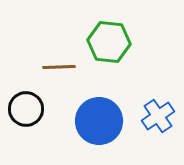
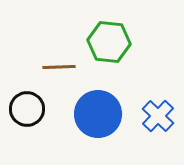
black circle: moved 1 px right
blue cross: rotated 12 degrees counterclockwise
blue circle: moved 1 px left, 7 px up
